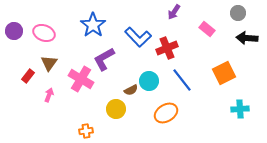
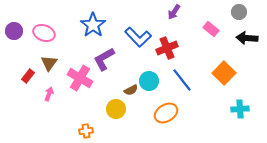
gray circle: moved 1 px right, 1 px up
pink rectangle: moved 4 px right
orange square: rotated 20 degrees counterclockwise
pink cross: moved 1 px left, 1 px up
pink arrow: moved 1 px up
